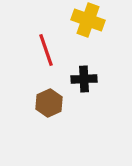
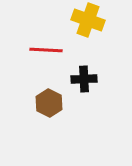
red line: rotated 68 degrees counterclockwise
brown hexagon: rotated 8 degrees counterclockwise
